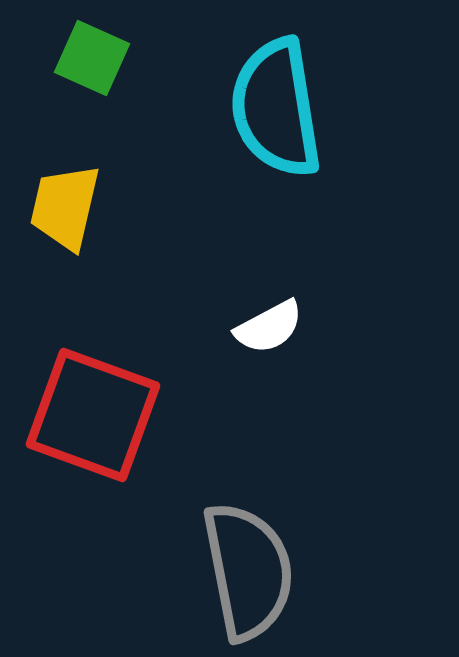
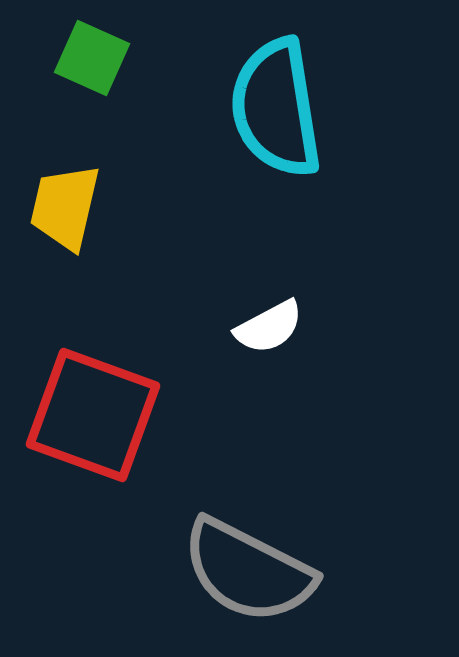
gray semicircle: rotated 128 degrees clockwise
